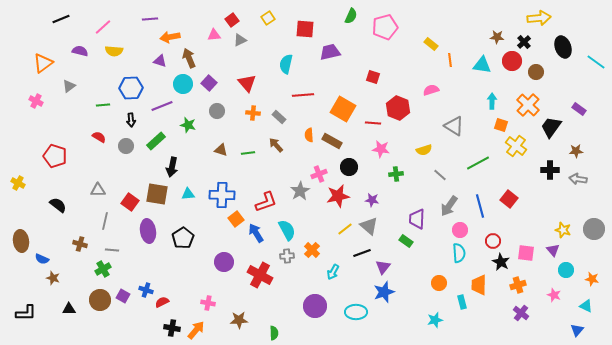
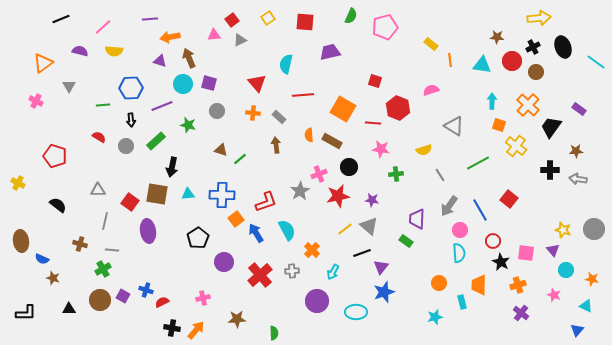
red square at (305, 29): moved 7 px up
black cross at (524, 42): moved 9 px right, 5 px down; rotated 16 degrees clockwise
red square at (373, 77): moved 2 px right, 4 px down
purple square at (209, 83): rotated 28 degrees counterclockwise
red triangle at (247, 83): moved 10 px right
gray triangle at (69, 86): rotated 24 degrees counterclockwise
orange square at (501, 125): moved 2 px left
brown arrow at (276, 145): rotated 35 degrees clockwise
green line at (248, 153): moved 8 px left, 6 px down; rotated 32 degrees counterclockwise
gray line at (440, 175): rotated 16 degrees clockwise
blue line at (480, 206): moved 4 px down; rotated 15 degrees counterclockwise
black pentagon at (183, 238): moved 15 px right
gray cross at (287, 256): moved 5 px right, 15 px down
purple triangle at (383, 267): moved 2 px left
red cross at (260, 275): rotated 20 degrees clockwise
pink cross at (208, 303): moved 5 px left, 5 px up; rotated 24 degrees counterclockwise
purple circle at (315, 306): moved 2 px right, 5 px up
brown star at (239, 320): moved 2 px left, 1 px up
cyan star at (435, 320): moved 3 px up
